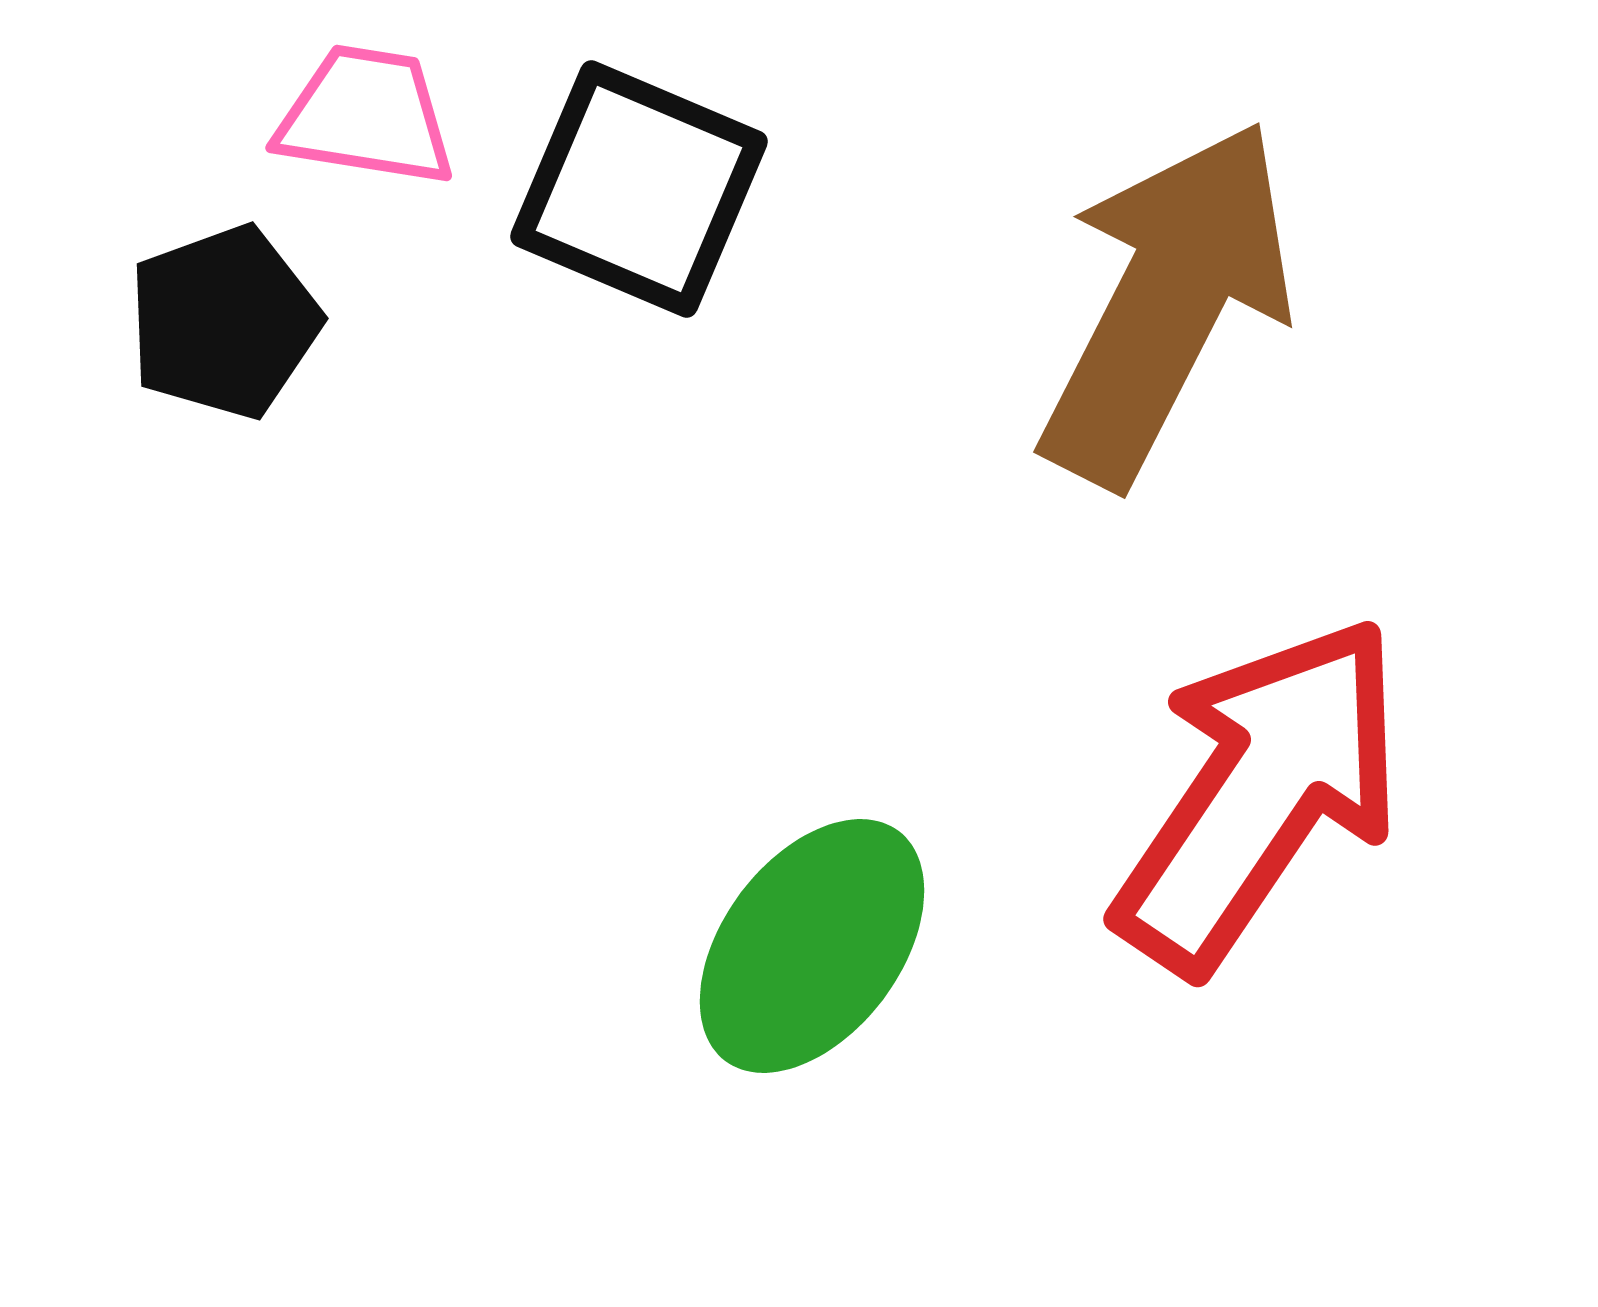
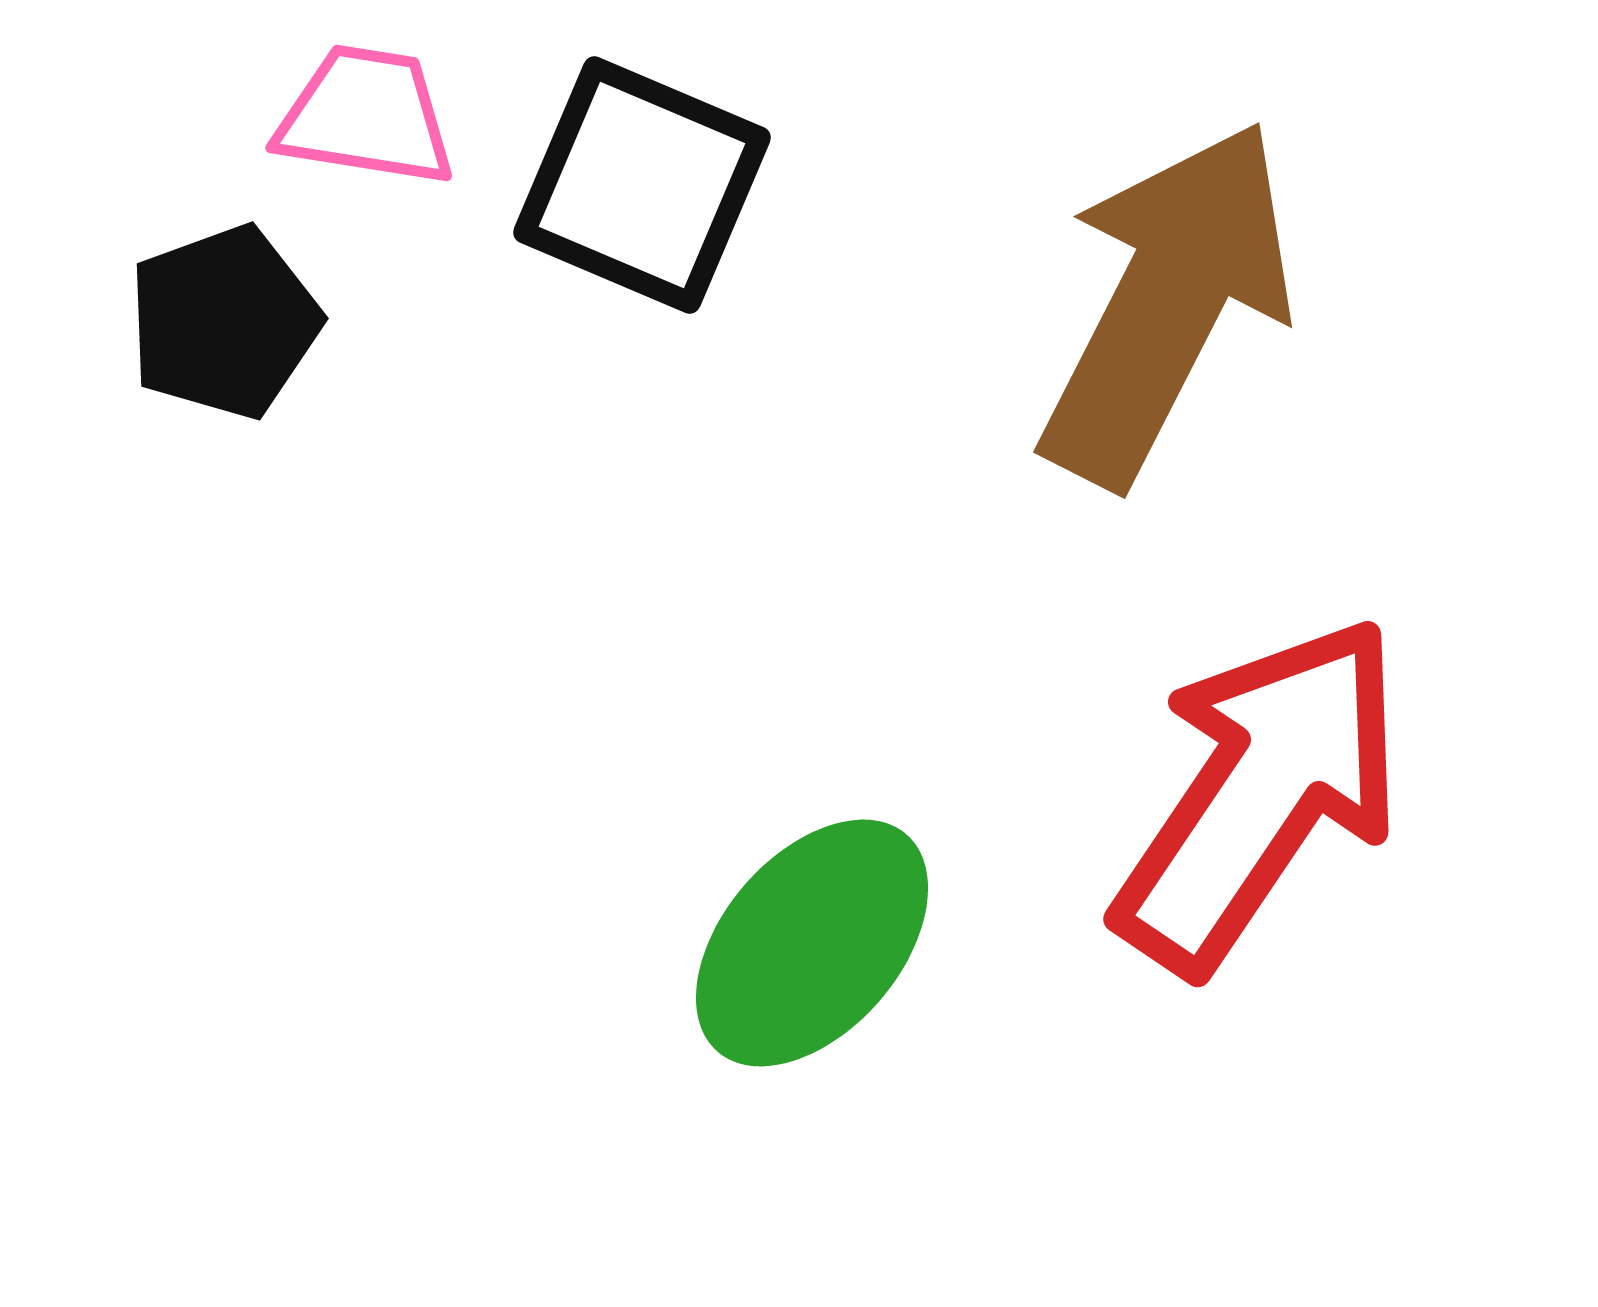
black square: moved 3 px right, 4 px up
green ellipse: moved 3 px up; rotated 4 degrees clockwise
